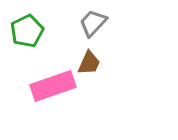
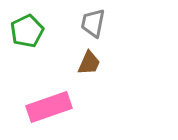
gray trapezoid: rotated 32 degrees counterclockwise
pink rectangle: moved 4 px left, 21 px down
